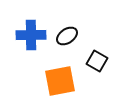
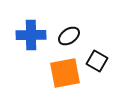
black ellipse: moved 2 px right
orange square: moved 5 px right, 8 px up
